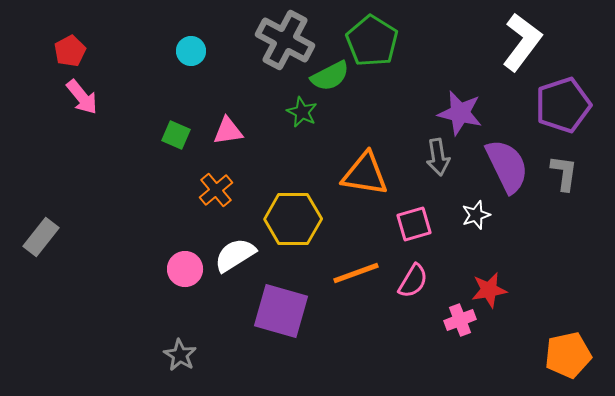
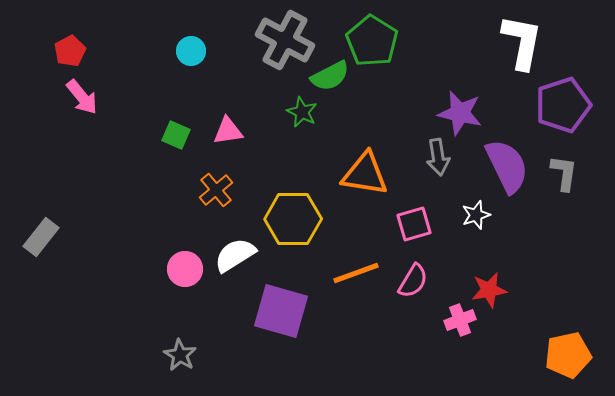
white L-shape: rotated 26 degrees counterclockwise
